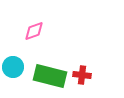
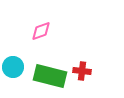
pink diamond: moved 7 px right
red cross: moved 4 px up
